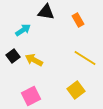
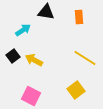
orange rectangle: moved 1 px right, 3 px up; rotated 24 degrees clockwise
pink square: rotated 36 degrees counterclockwise
